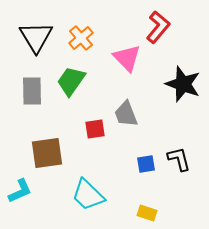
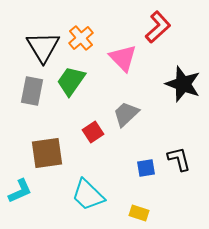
red L-shape: rotated 8 degrees clockwise
black triangle: moved 7 px right, 10 px down
pink triangle: moved 4 px left
gray rectangle: rotated 12 degrees clockwise
gray trapezoid: rotated 68 degrees clockwise
red square: moved 2 px left, 3 px down; rotated 25 degrees counterclockwise
blue square: moved 4 px down
yellow rectangle: moved 8 px left
